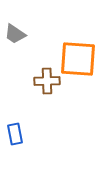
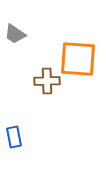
blue rectangle: moved 1 px left, 3 px down
